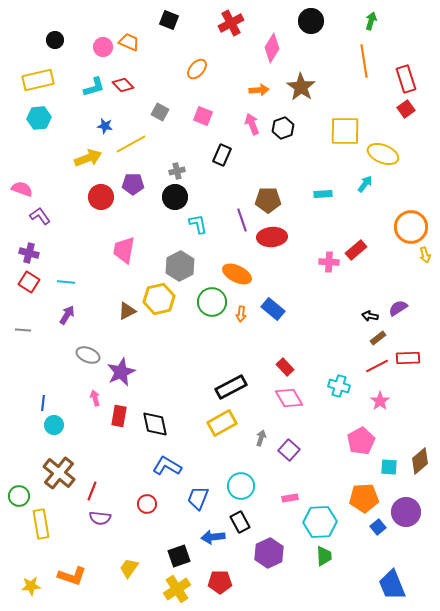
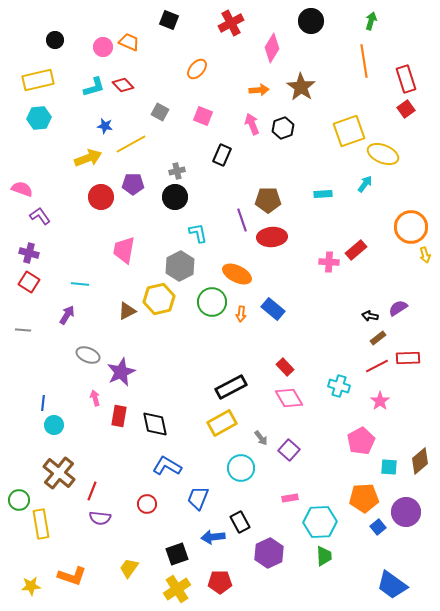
yellow square at (345, 131): moved 4 px right; rotated 20 degrees counterclockwise
cyan L-shape at (198, 224): moved 9 px down
cyan line at (66, 282): moved 14 px right, 2 px down
gray arrow at (261, 438): rotated 126 degrees clockwise
cyan circle at (241, 486): moved 18 px up
green circle at (19, 496): moved 4 px down
black square at (179, 556): moved 2 px left, 2 px up
blue trapezoid at (392, 585): rotated 32 degrees counterclockwise
